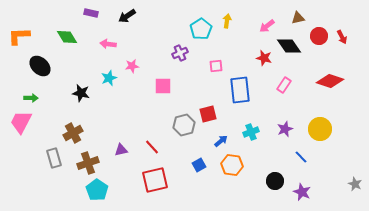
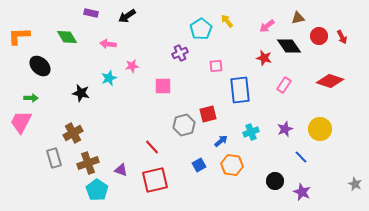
yellow arrow at (227, 21): rotated 48 degrees counterclockwise
purple triangle at (121, 150): moved 20 px down; rotated 32 degrees clockwise
